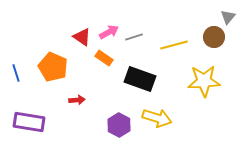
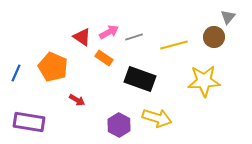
blue line: rotated 42 degrees clockwise
red arrow: rotated 35 degrees clockwise
